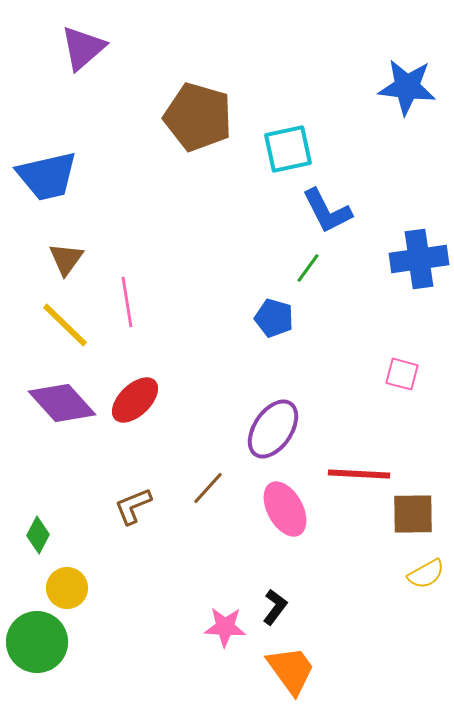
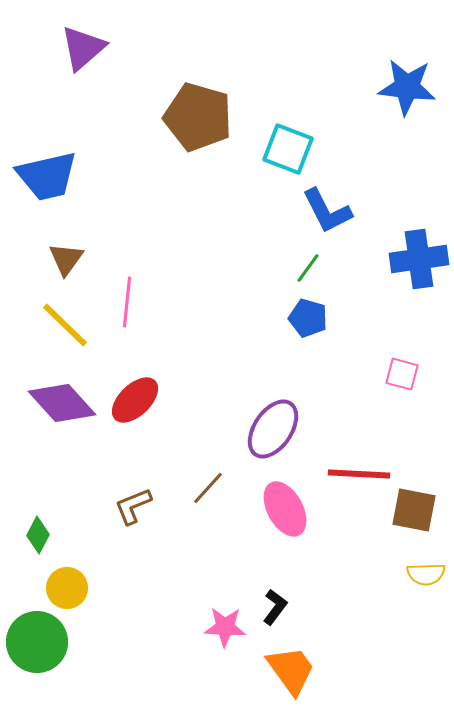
cyan square: rotated 33 degrees clockwise
pink line: rotated 15 degrees clockwise
blue pentagon: moved 34 px right
brown square: moved 1 px right, 4 px up; rotated 12 degrees clockwise
yellow semicircle: rotated 27 degrees clockwise
